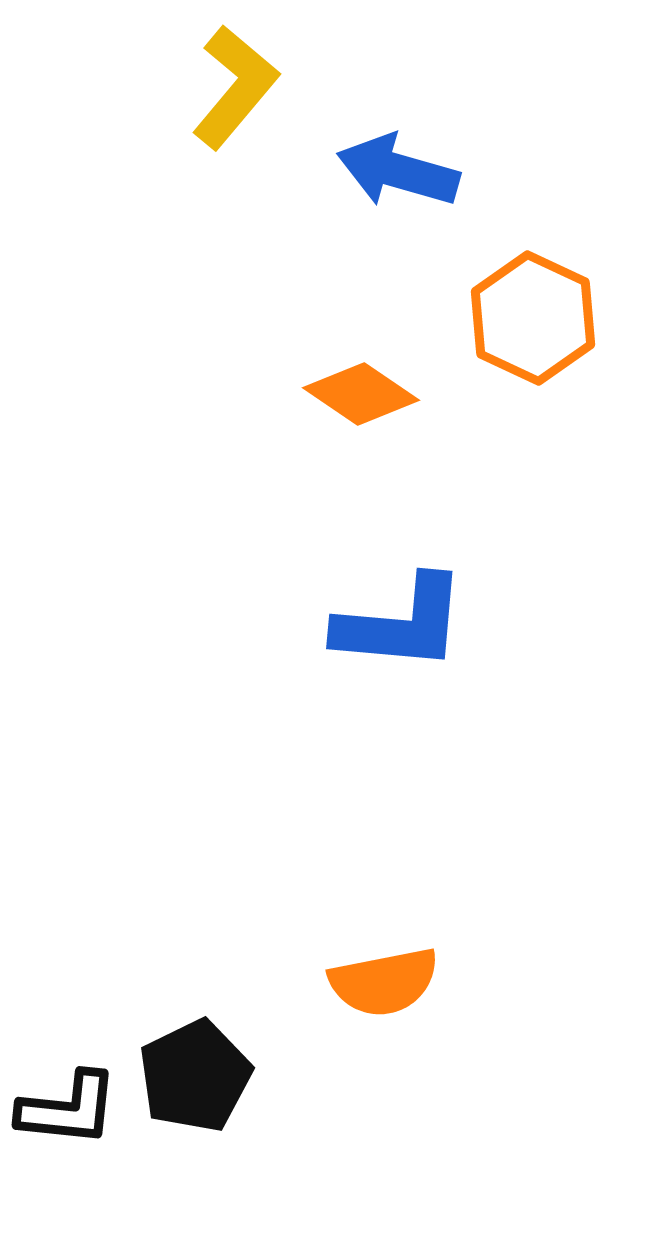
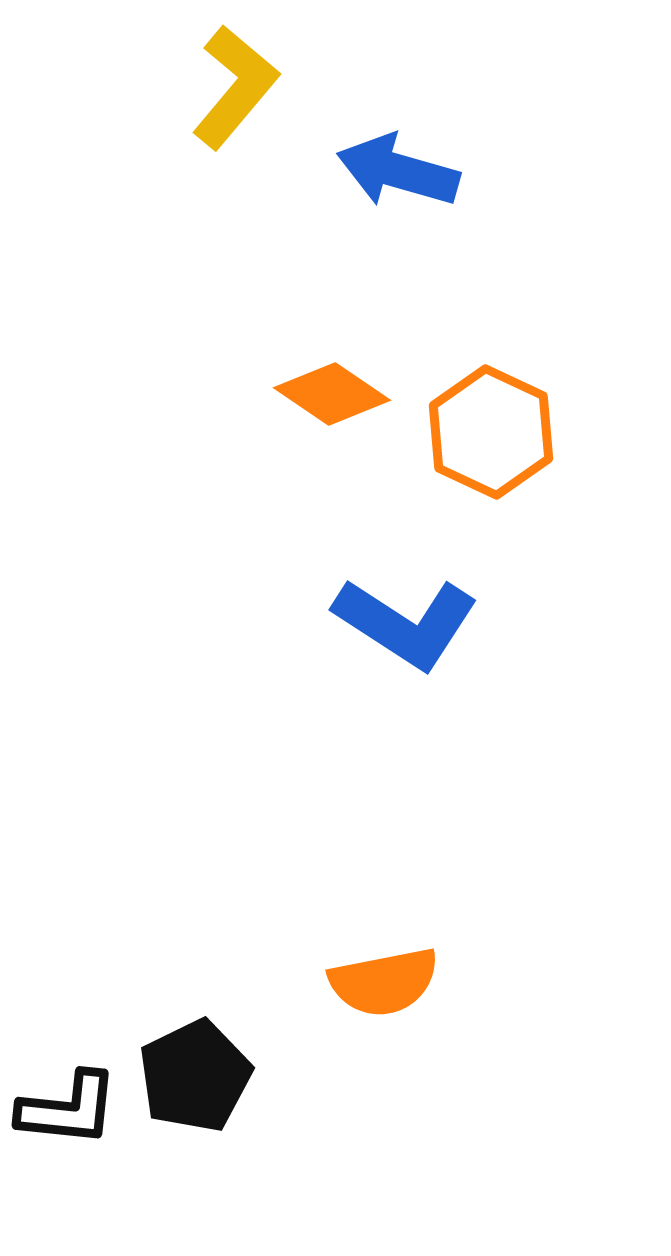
orange hexagon: moved 42 px left, 114 px down
orange diamond: moved 29 px left
blue L-shape: moved 5 px right, 1 px up; rotated 28 degrees clockwise
